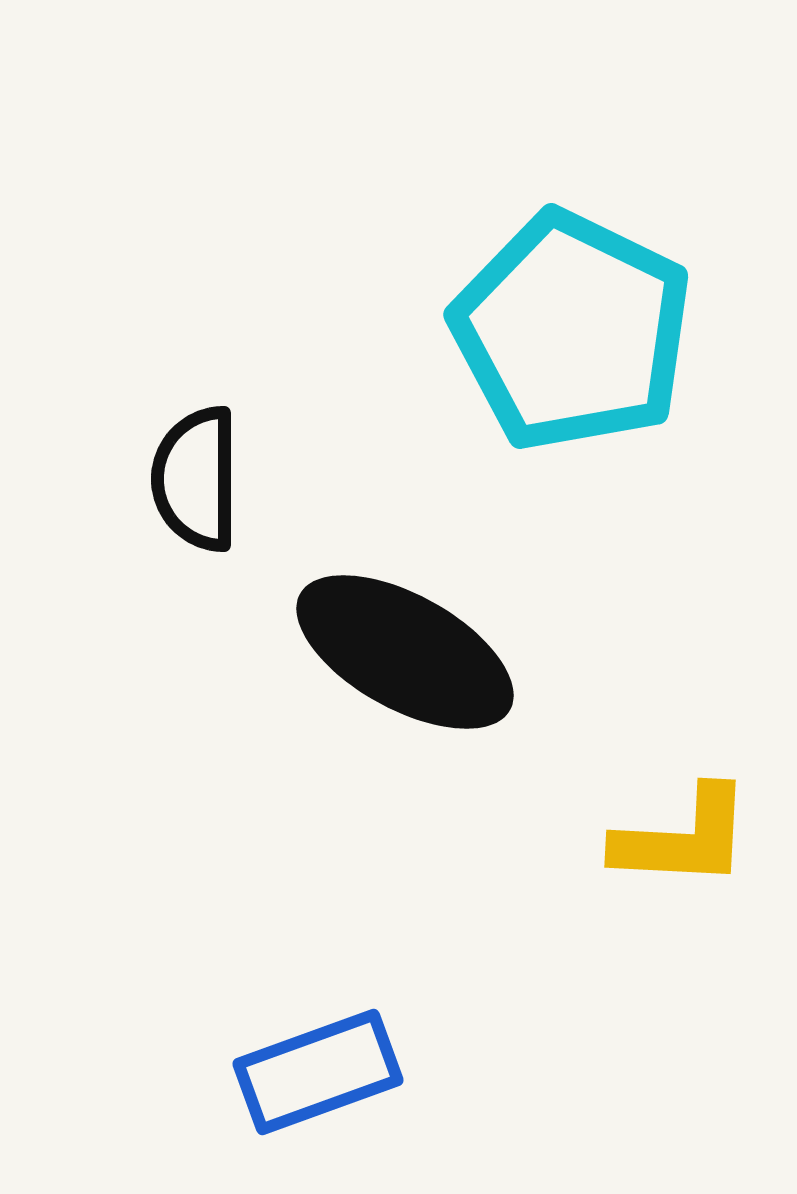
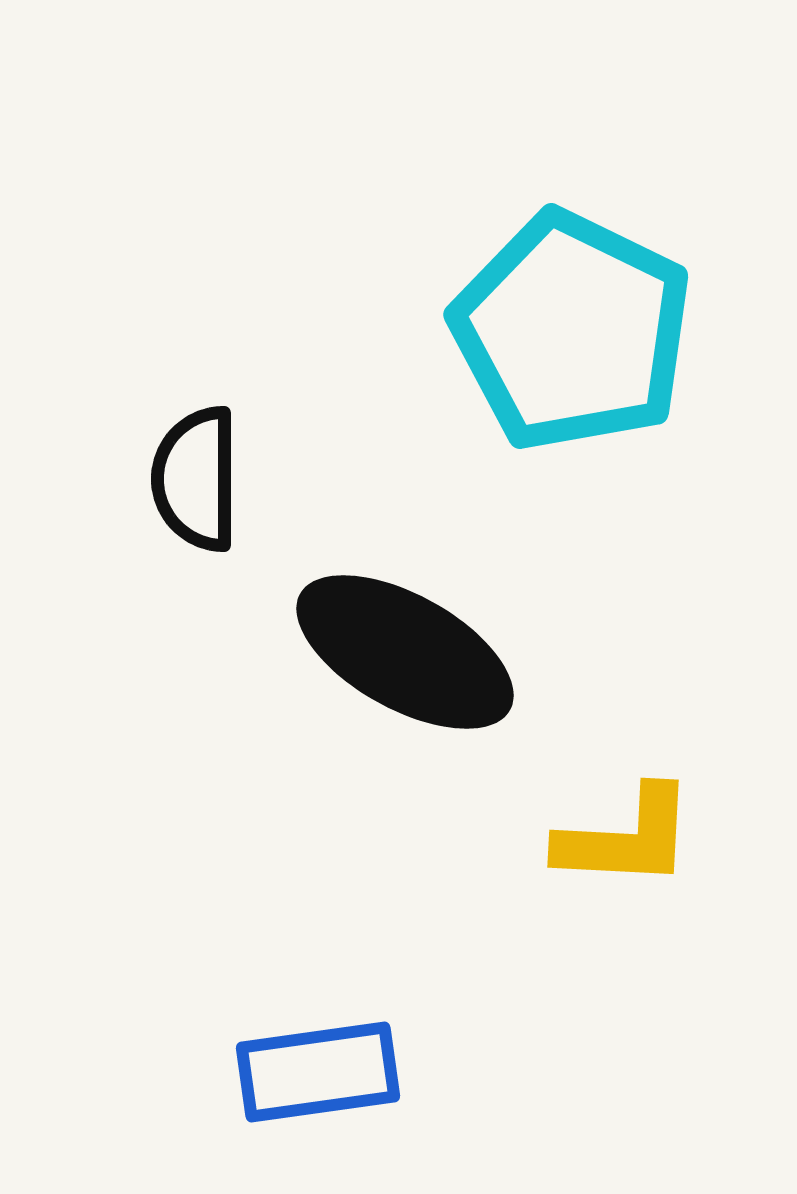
yellow L-shape: moved 57 px left
blue rectangle: rotated 12 degrees clockwise
